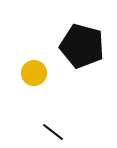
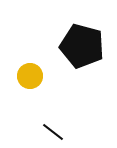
yellow circle: moved 4 px left, 3 px down
